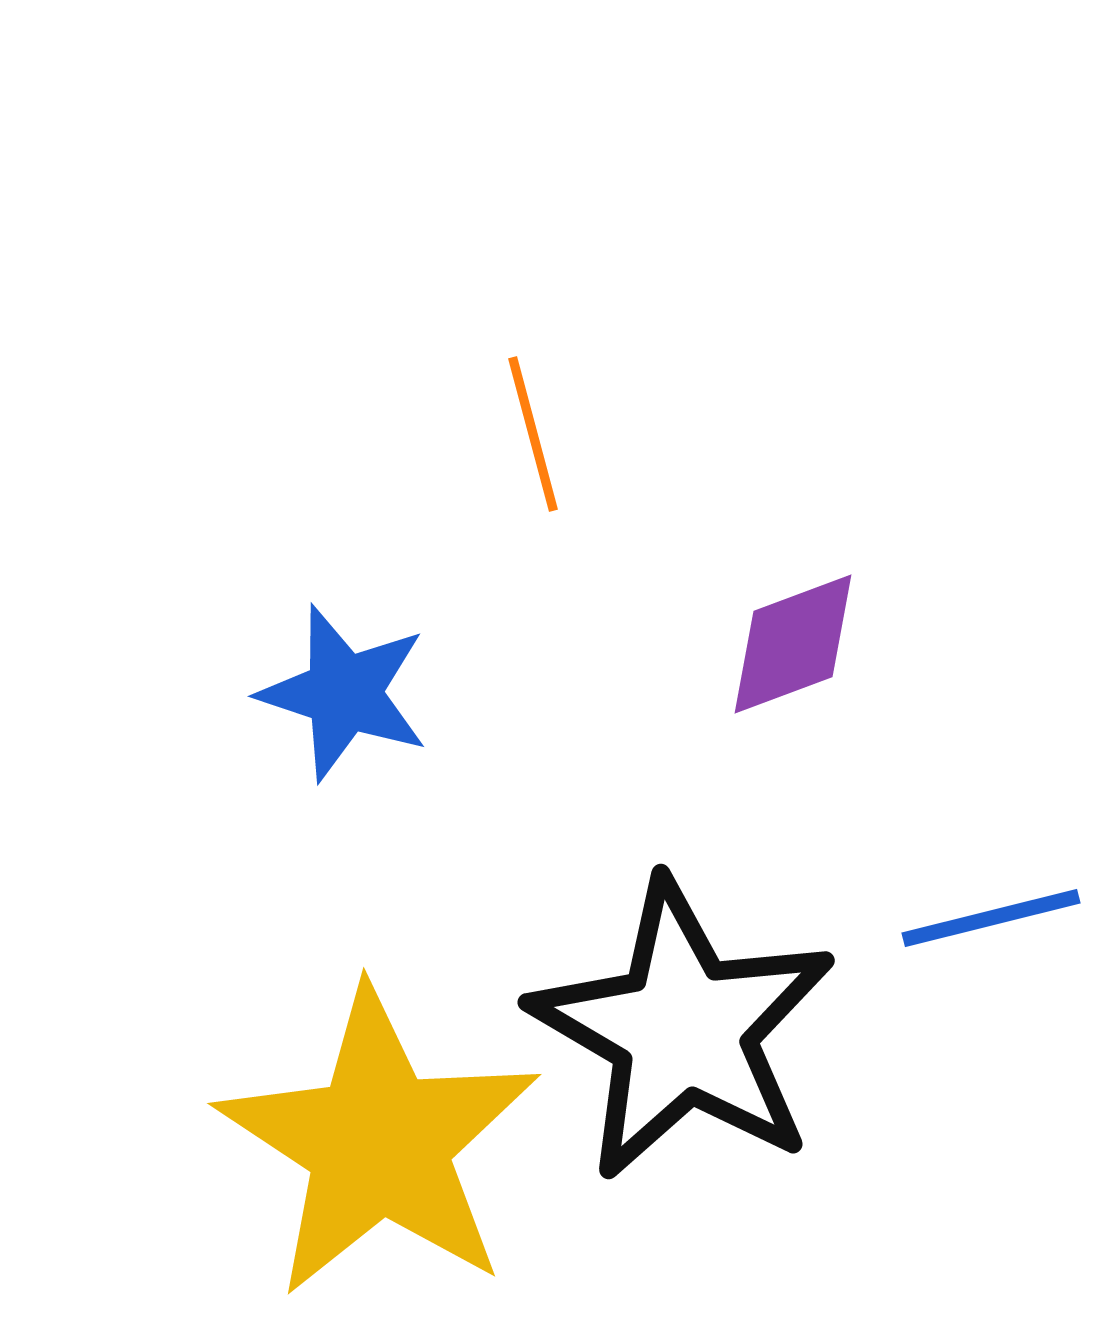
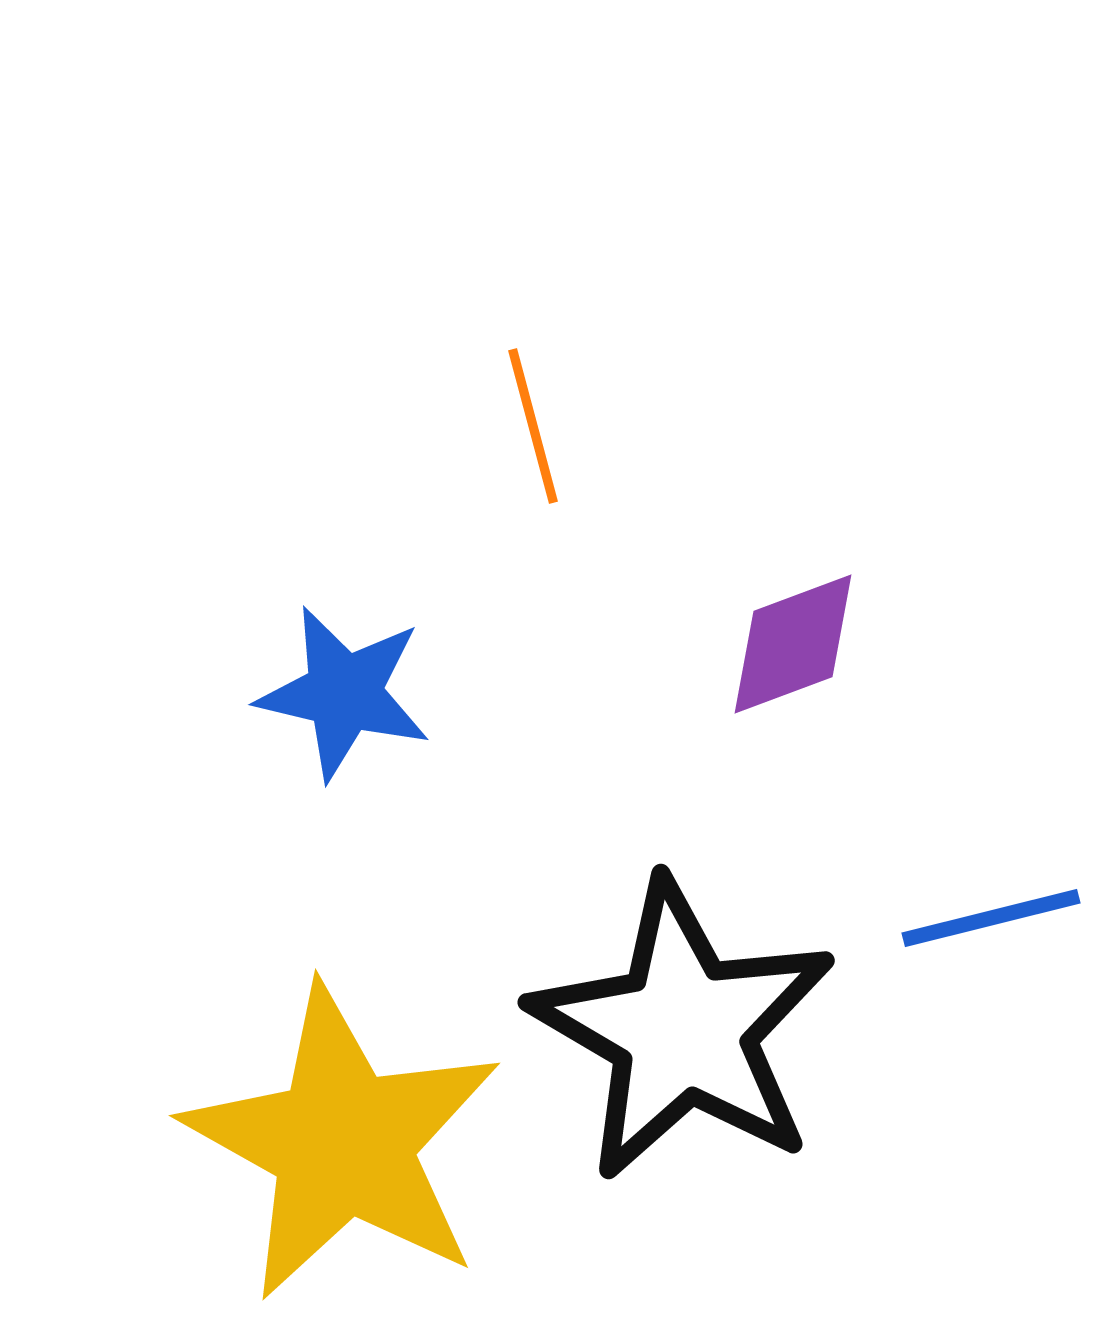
orange line: moved 8 px up
blue star: rotated 5 degrees counterclockwise
yellow star: moved 36 px left; rotated 4 degrees counterclockwise
